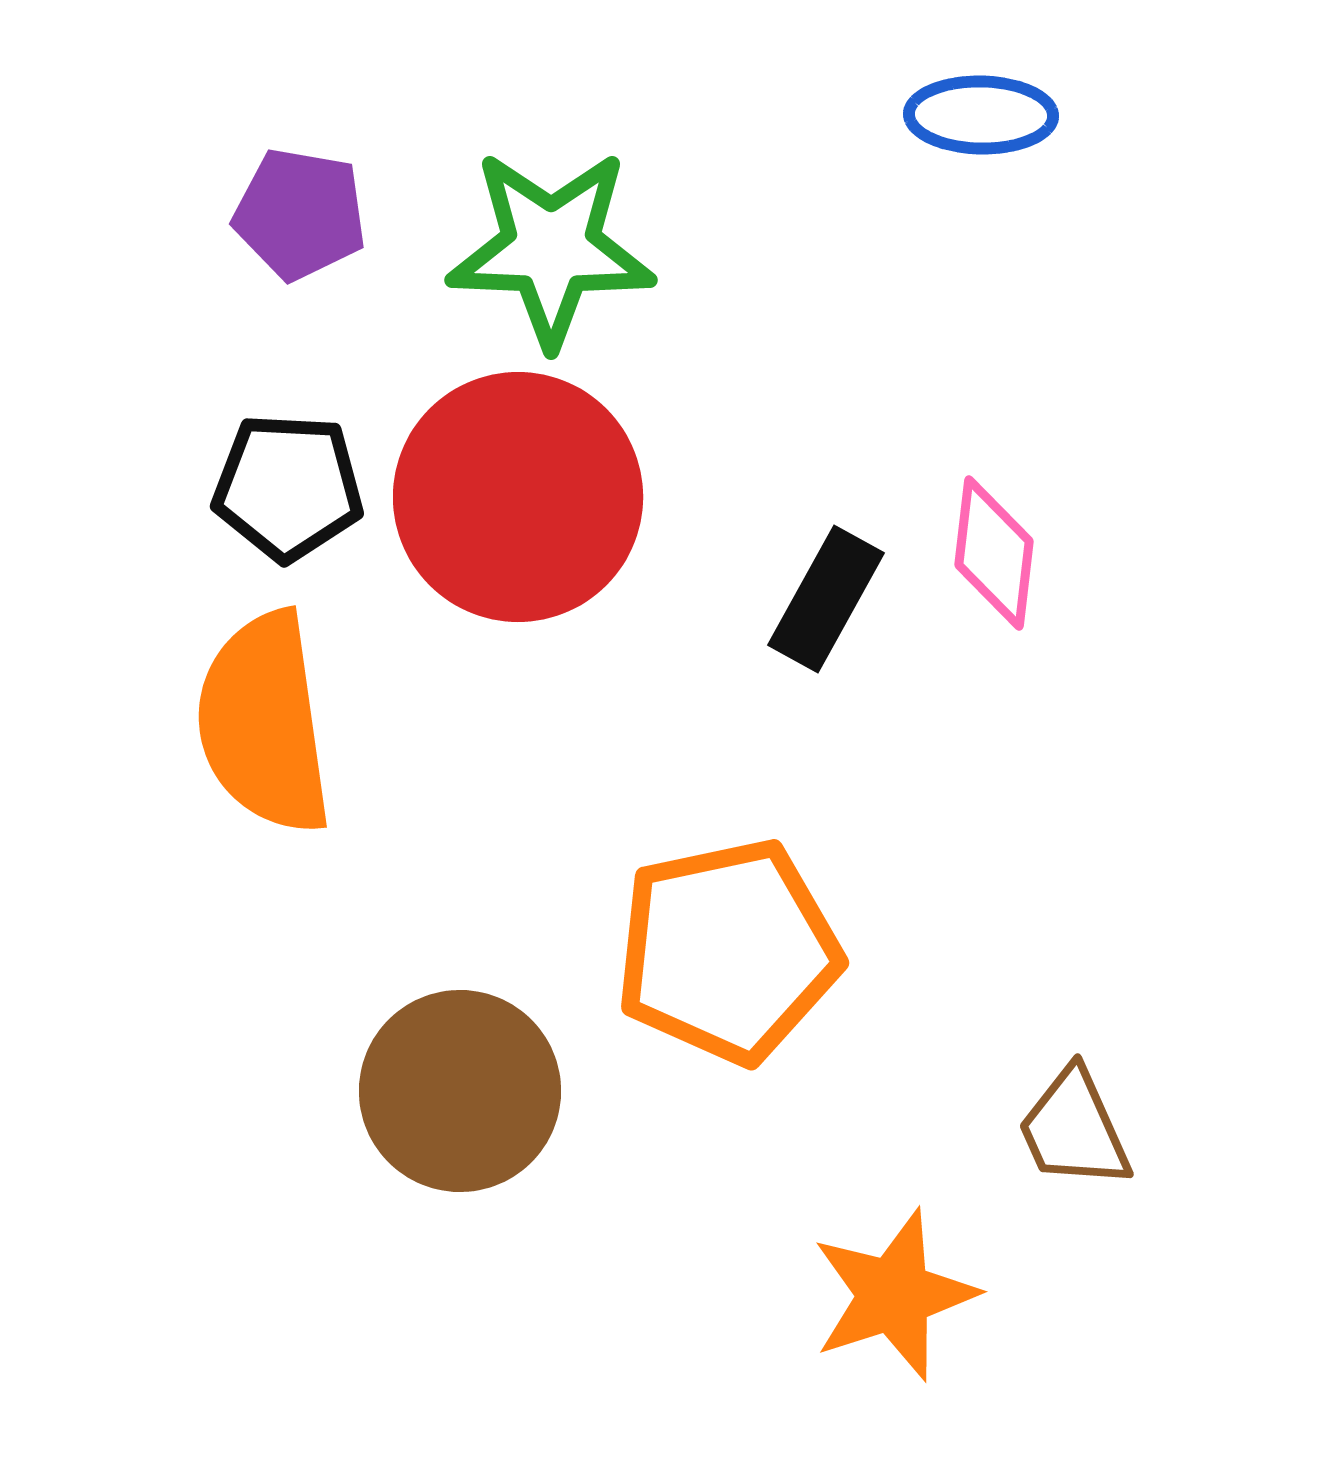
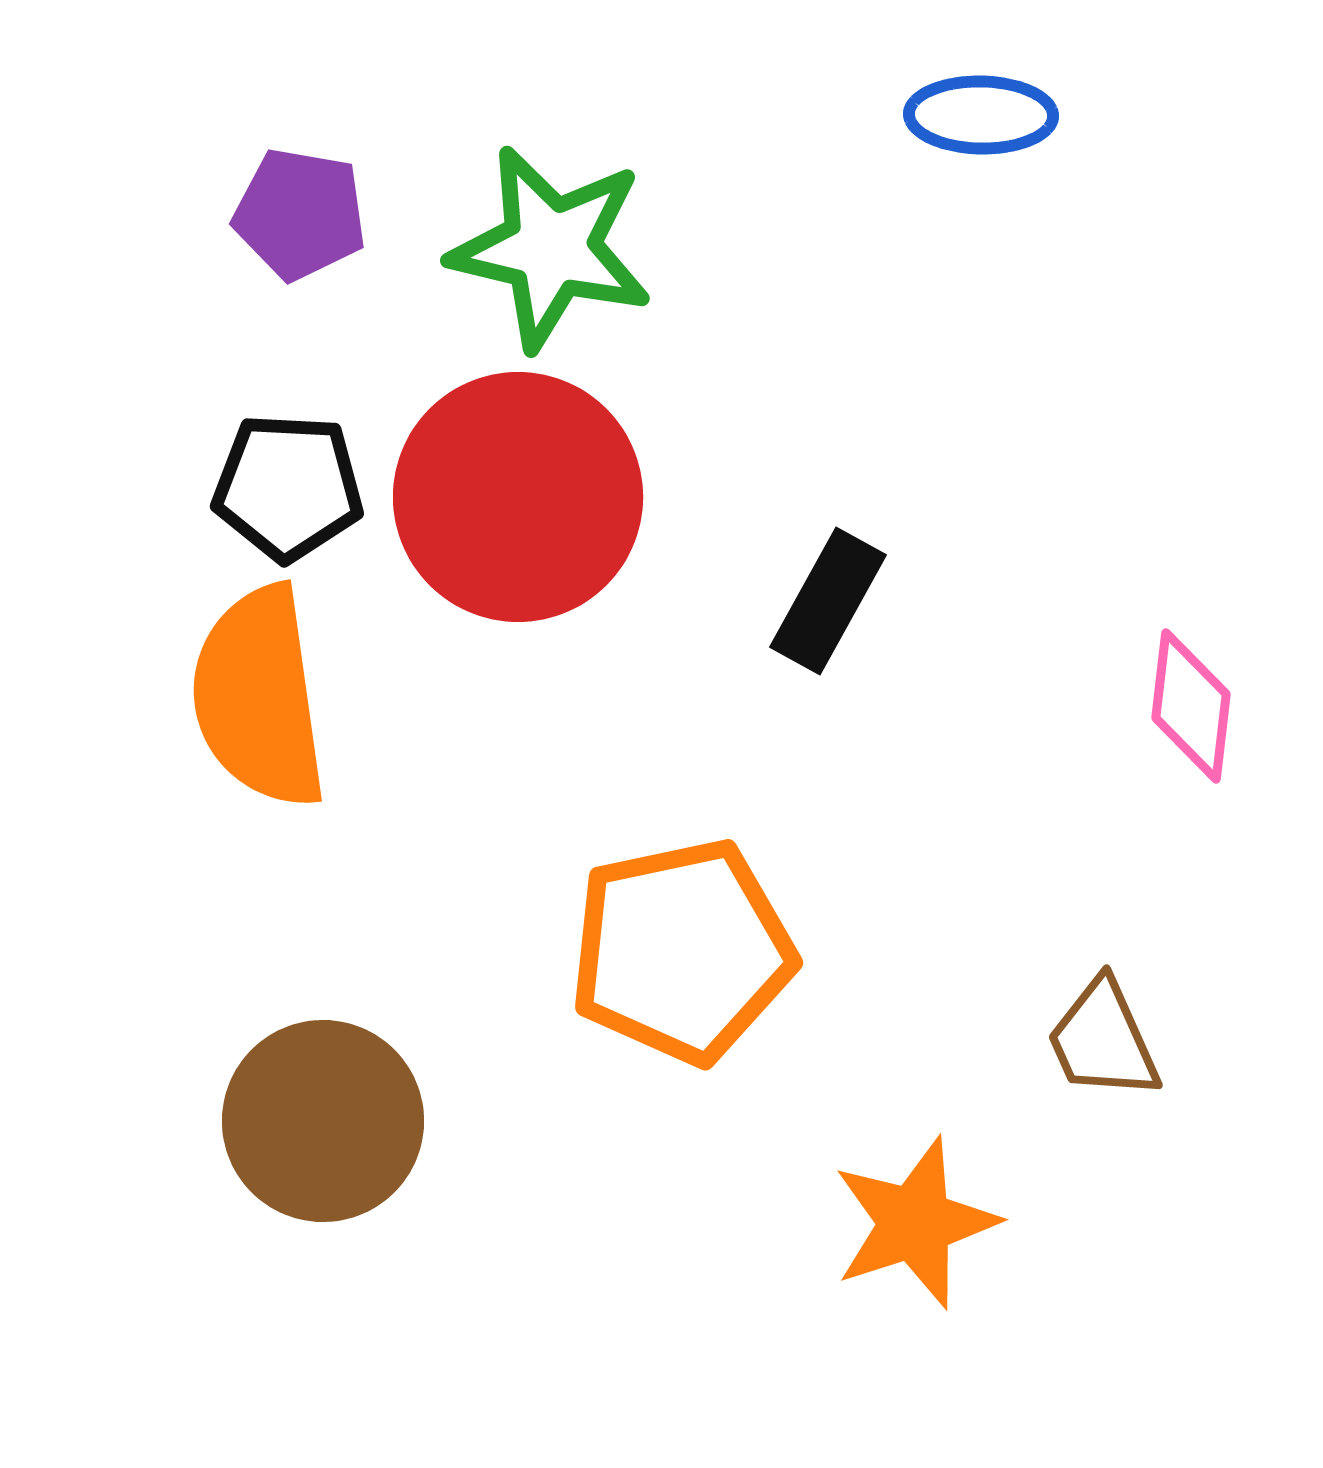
green star: rotated 11 degrees clockwise
pink diamond: moved 197 px right, 153 px down
black rectangle: moved 2 px right, 2 px down
orange semicircle: moved 5 px left, 26 px up
orange pentagon: moved 46 px left
brown circle: moved 137 px left, 30 px down
brown trapezoid: moved 29 px right, 89 px up
orange star: moved 21 px right, 72 px up
